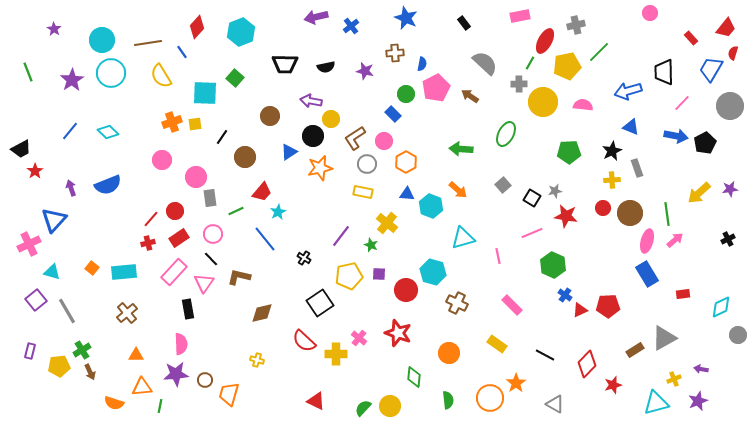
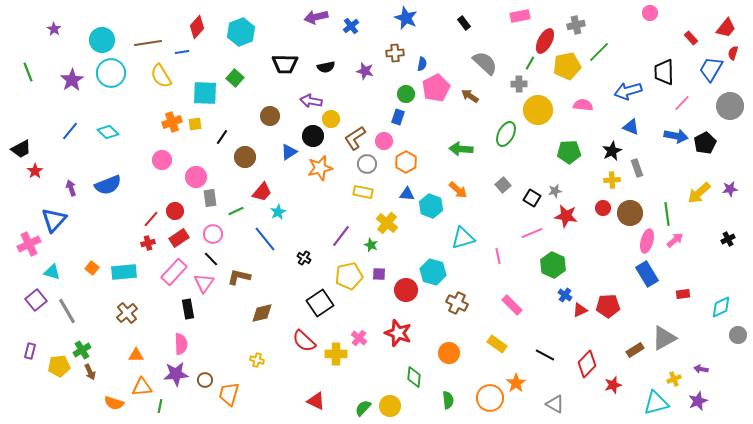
blue line at (182, 52): rotated 64 degrees counterclockwise
yellow circle at (543, 102): moved 5 px left, 8 px down
blue rectangle at (393, 114): moved 5 px right, 3 px down; rotated 63 degrees clockwise
